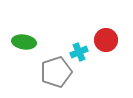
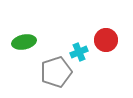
green ellipse: rotated 20 degrees counterclockwise
